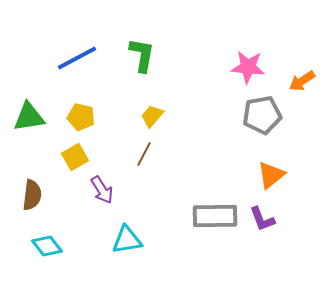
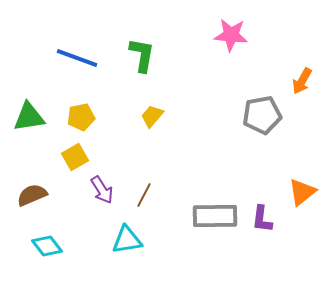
blue line: rotated 48 degrees clockwise
pink star: moved 17 px left, 32 px up
orange arrow: rotated 28 degrees counterclockwise
yellow pentagon: rotated 24 degrees counterclockwise
brown line: moved 41 px down
orange triangle: moved 31 px right, 17 px down
brown semicircle: rotated 120 degrees counterclockwise
purple L-shape: rotated 28 degrees clockwise
